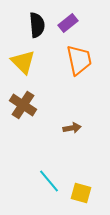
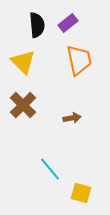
brown cross: rotated 12 degrees clockwise
brown arrow: moved 10 px up
cyan line: moved 1 px right, 12 px up
